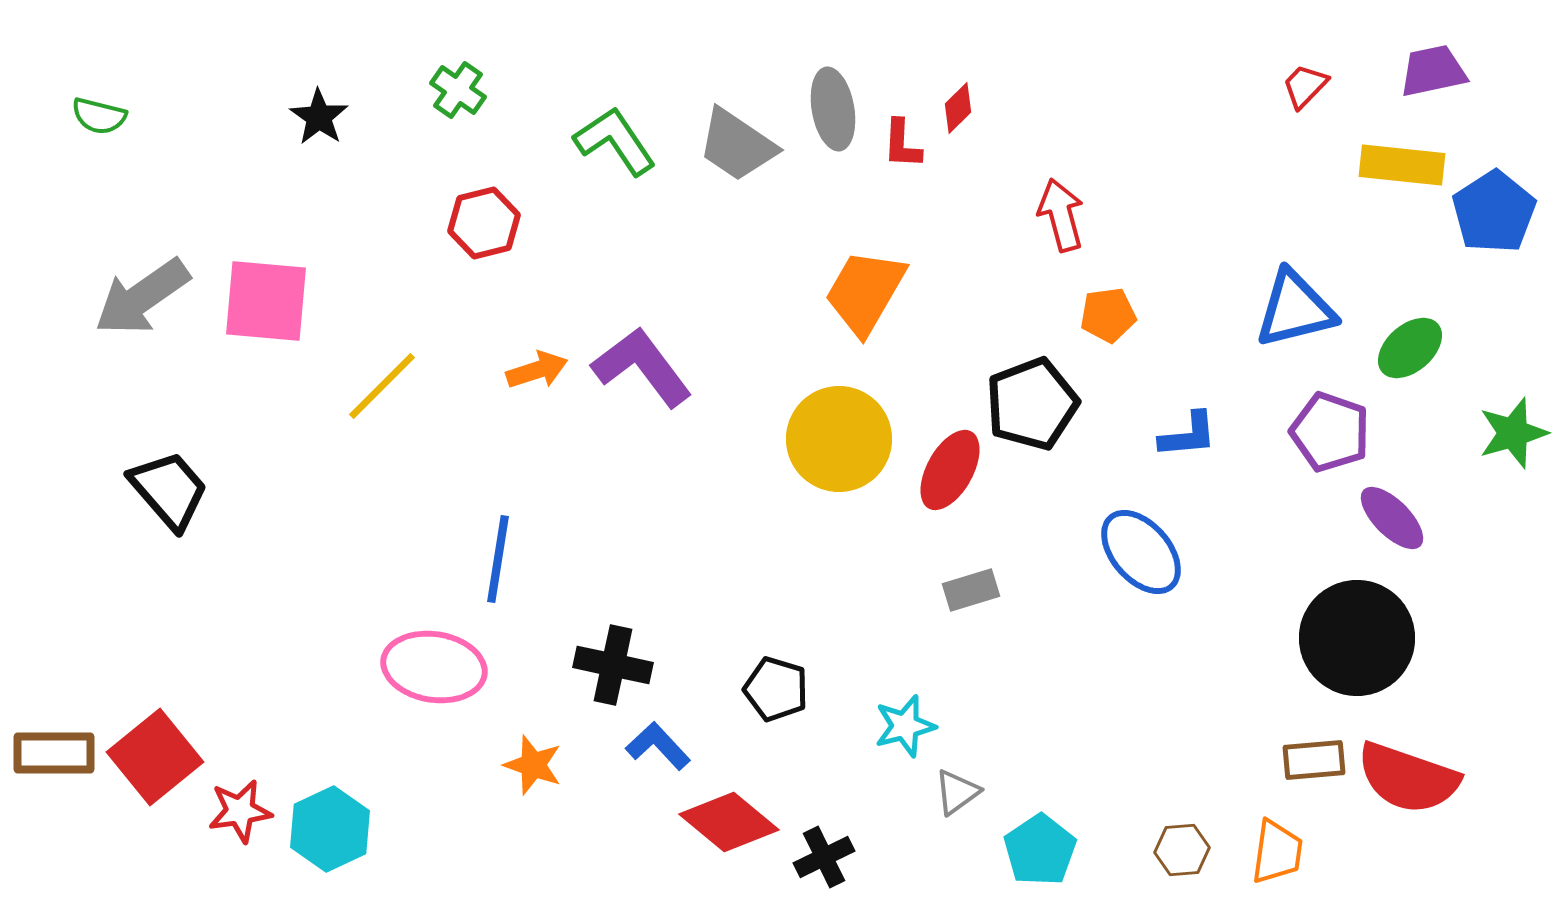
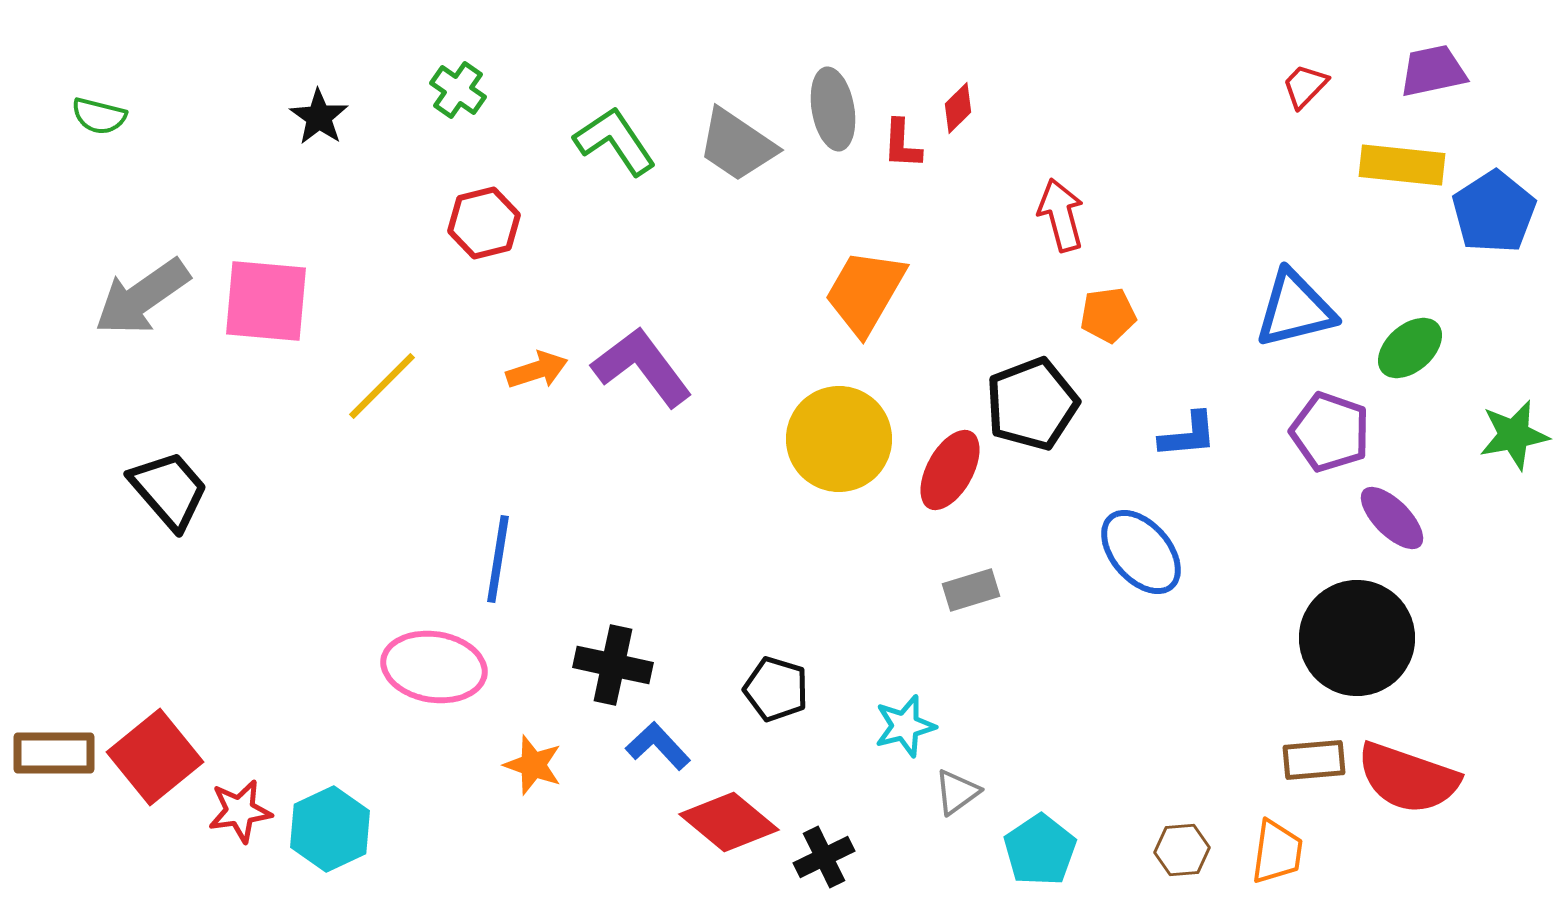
green star at (1513, 433): moved 1 px right, 2 px down; rotated 6 degrees clockwise
